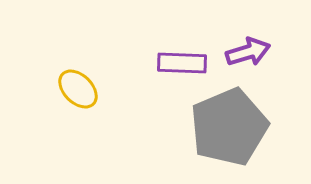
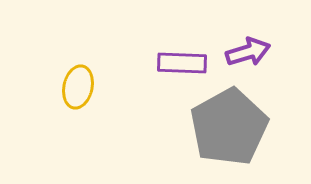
yellow ellipse: moved 2 px up; rotated 57 degrees clockwise
gray pentagon: rotated 6 degrees counterclockwise
